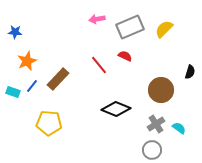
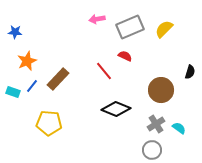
red line: moved 5 px right, 6 px down
